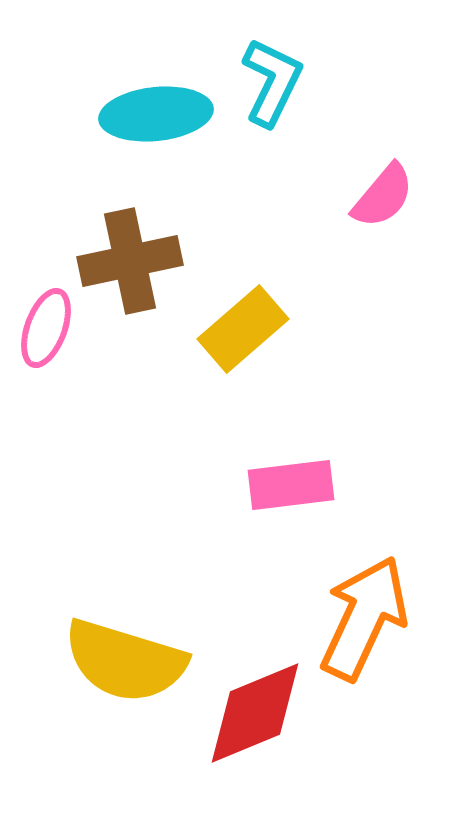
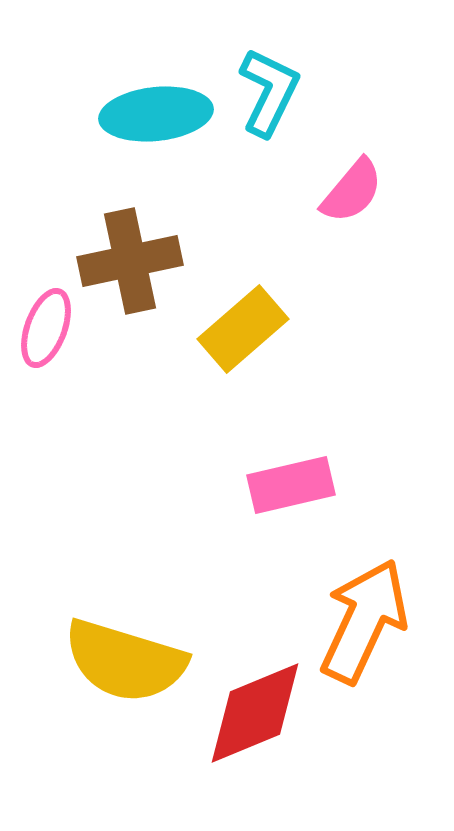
cyan L-shape: moved 3 px left, 10 px down
pink semicircle: moved 31 px left, 5 px up
pink rectangle: rotated 6 degrees counterclockwise
orange arrow: moved 3 px down
